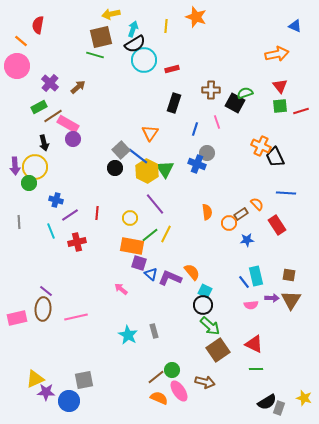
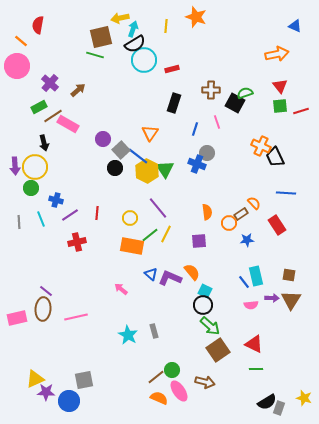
yellow arrow at (111, 14): moved 9 px right, 4 px down
brown arrow at (78, 87): moved 3 px down
purple circle at (73, 139): moved 30 px right
green circle at (29, 183): moved 2 px right, 5 px down
purple line at (155, 204): moved 3 px right, 4 px down
orange semicircle at (257, 204): moved 3 px left, 1 px up
cyan line at (51, 231): moved 10 px left, 12 px up
purple square at (139, 263): moved 60 px right, 22 px up; rotated 21 degrees counterclockwise
